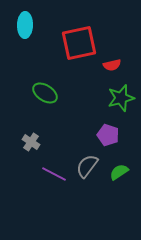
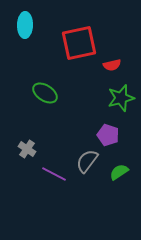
gray cross: moved 4 px left, 7 px down
gray semicircle: moved 5 px up
